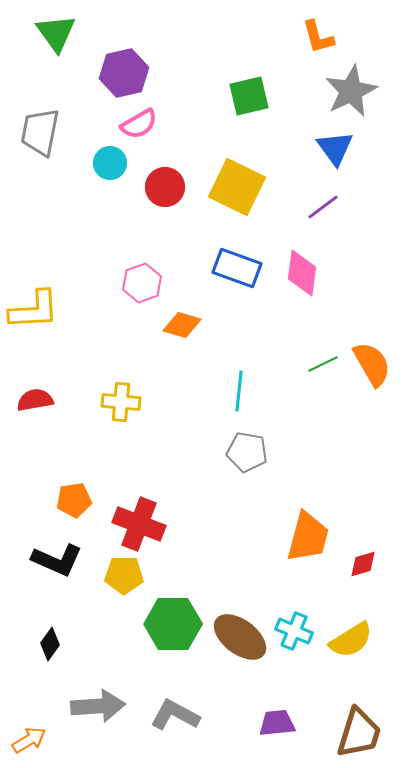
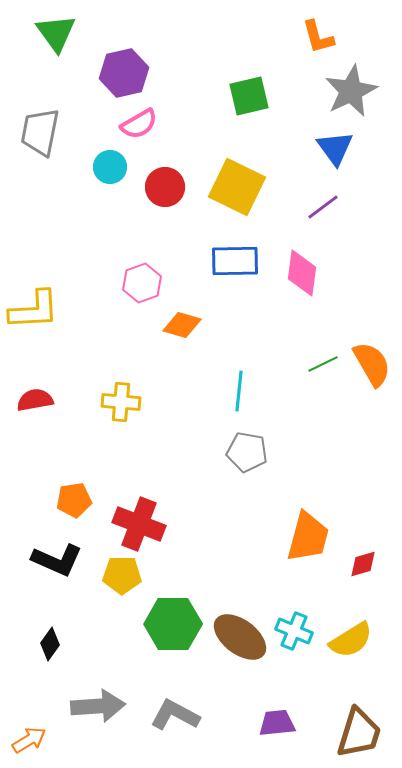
cyan circle: moved 4 px down
blue rectangle: moved 2 px left, 7 px up; rotated 21 degrees counterclockwise
yellow pentagon: moved 2 px left
